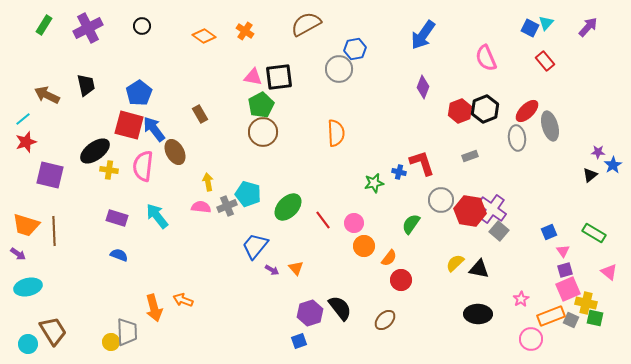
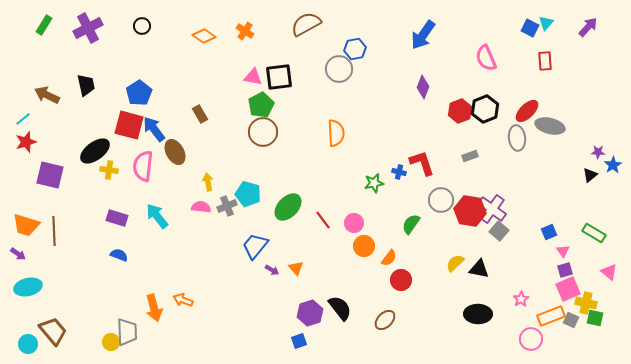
red rectangle at (545, 61): rotated 36 degrees clockwise
gray ellipse at (550, 126): rotated 60 degrees counterclockwise
brown trapezoid at (53, 331): rotated 8 degrees counterclockwise
